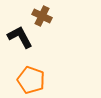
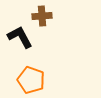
brown cross: rotated 30 degrees counterclockwise
